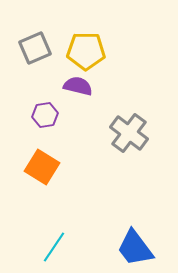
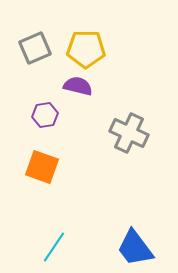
yellow pentagon: moved 2 px up
gray cross: rotated 12 degrees counterclockwise
orange square: rotated 12 degrees counterclockwise
